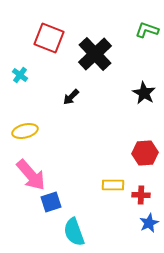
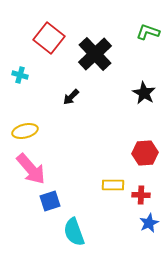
green L-shape: moved 1 px right, 2 px down
red square: rotated 16 degrees clockwise
cyan cross: rotated 21 degrees counterclockwise
pink arrow: moved 6 px up
blue square: moved 1 px left, 1 px up
